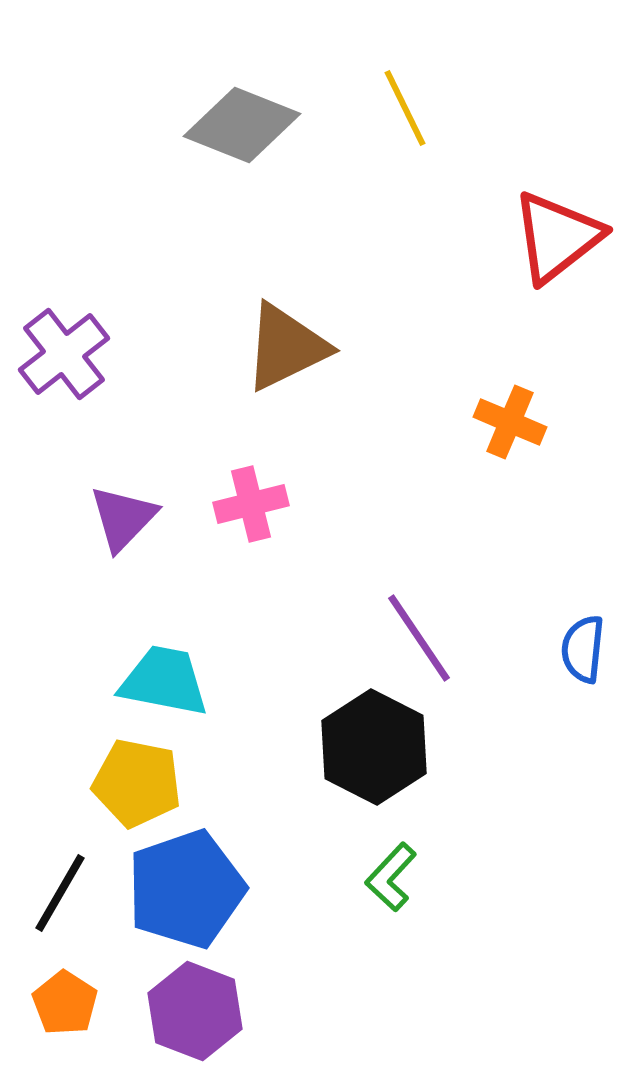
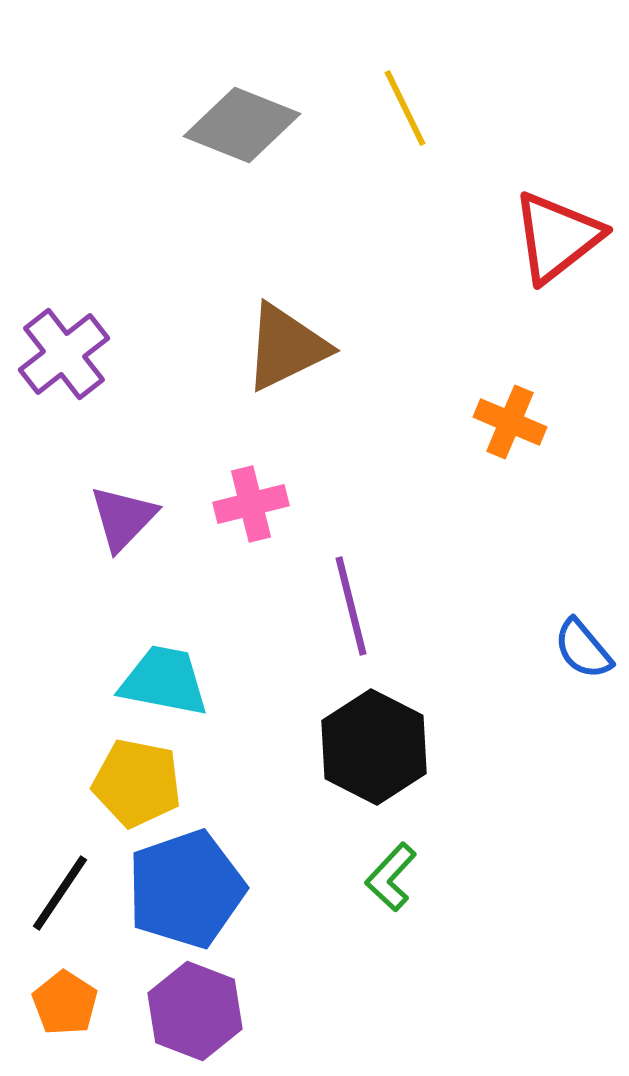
purple line: moved 68 px left, 32 px up; rotated 20 degrees clockwise
blue semicircle: rotated 46 degrees counterclockwise
black line: rotated 4 degrees clockwise
